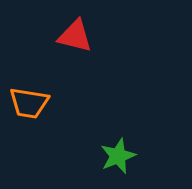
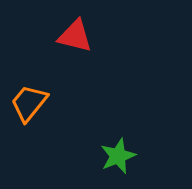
orange trapezoid: rotated 120 degrees clockwise
